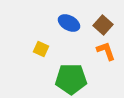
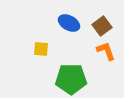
brown square: moved 1 px left, 1 px down; rotated 12 degrees clockwise
yellow square: rotated 21 degrees counterclockwise
